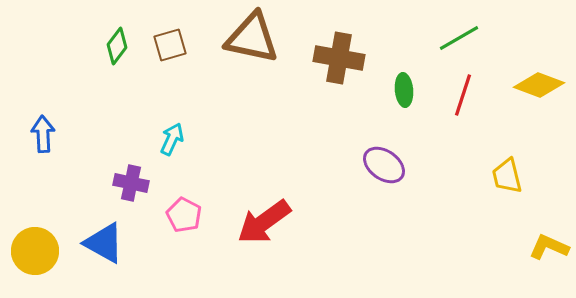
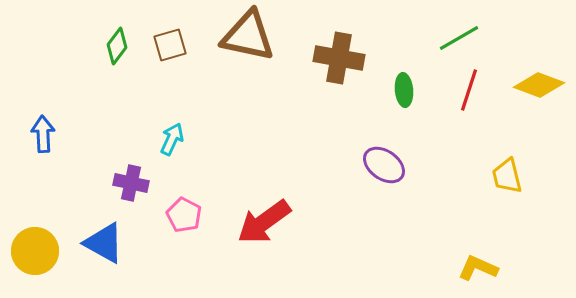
brown triangle: moved 4 px left, 2 px up
red line: moved 6 px right, 5 px up
yellow L-shape: moved 71 px left, 21 px down
